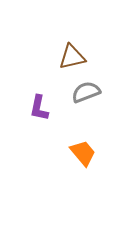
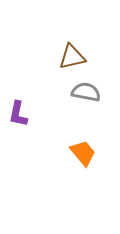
gray semicircle: rotated 32 degrees clockwise
purple L-shape: moved 21 px left, 6 px down
